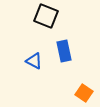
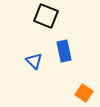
blue triangle: rotated 18 degrees clockwise
